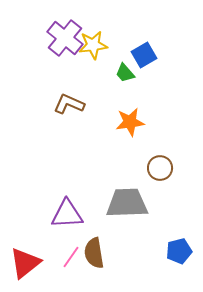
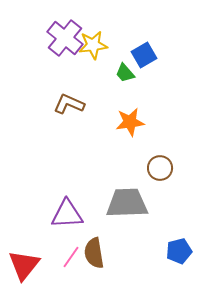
red triangle: moved 1 px left, 2 px down; rotated 12 degrees counterclockwise
